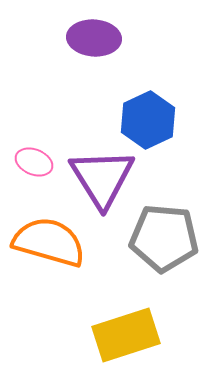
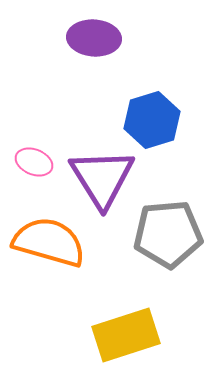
blue hexagon: moved 4 px right; rotated 8 degrees clockwise
gray pentagon: moved 4 px right, 4 px up; rotated 10 degrees counterclockwise
